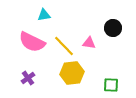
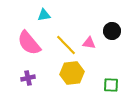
black circle: moved 1 px left, 3 px down
pink semicircle: moved 3 px left, 1 px down; rotated 24 degrees clockwise
yellow line: moved 2 px right, 1 px up
purple cross: rotated 24 degrees clockwise
